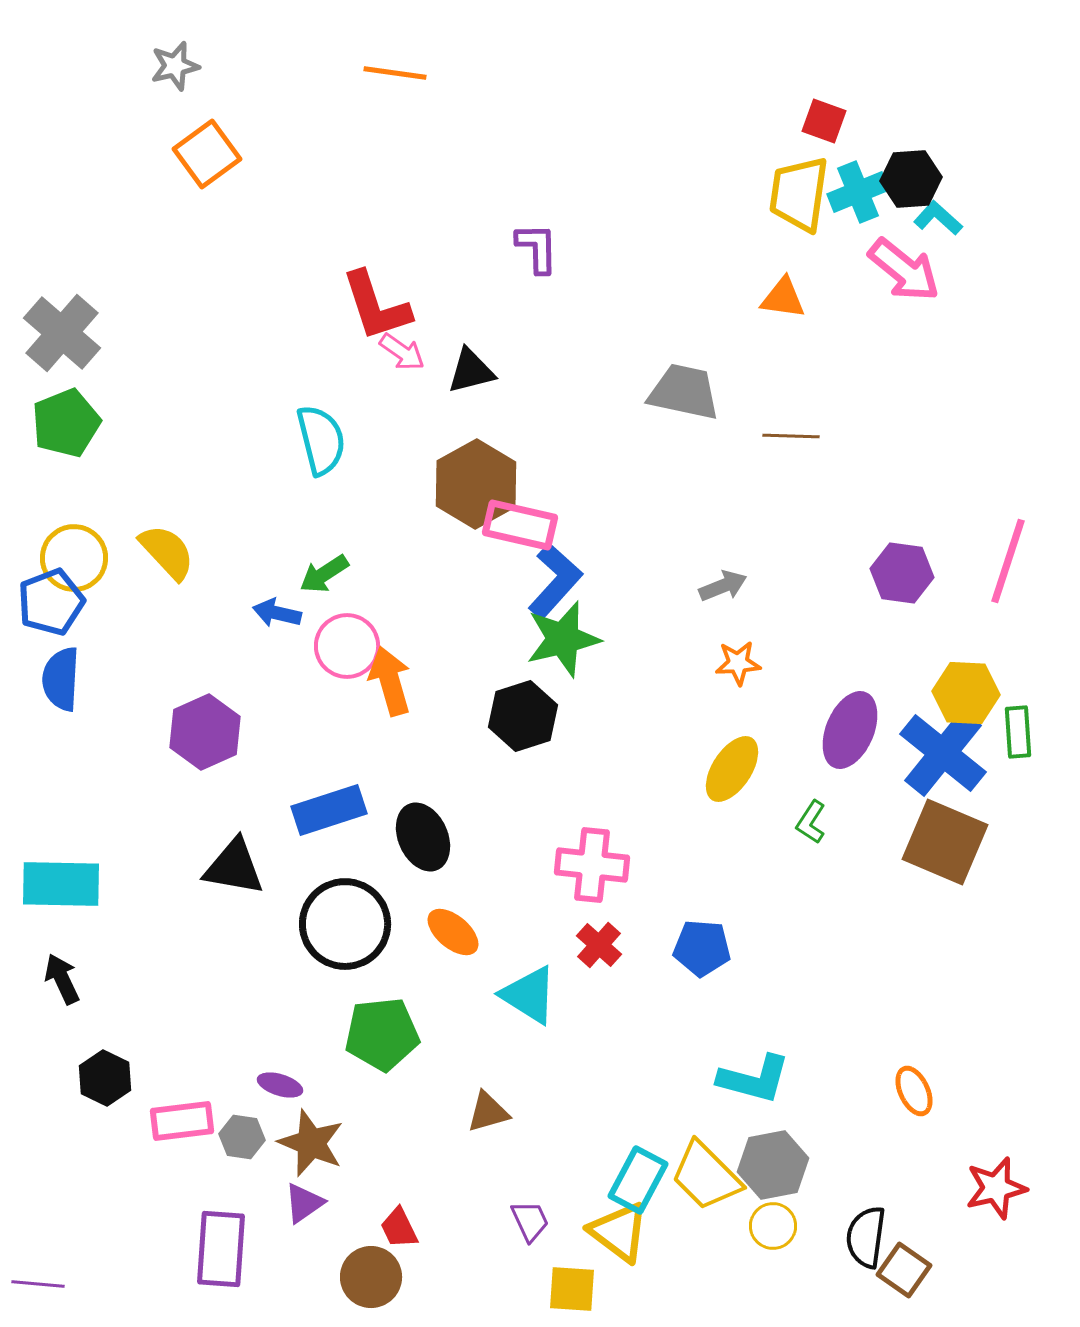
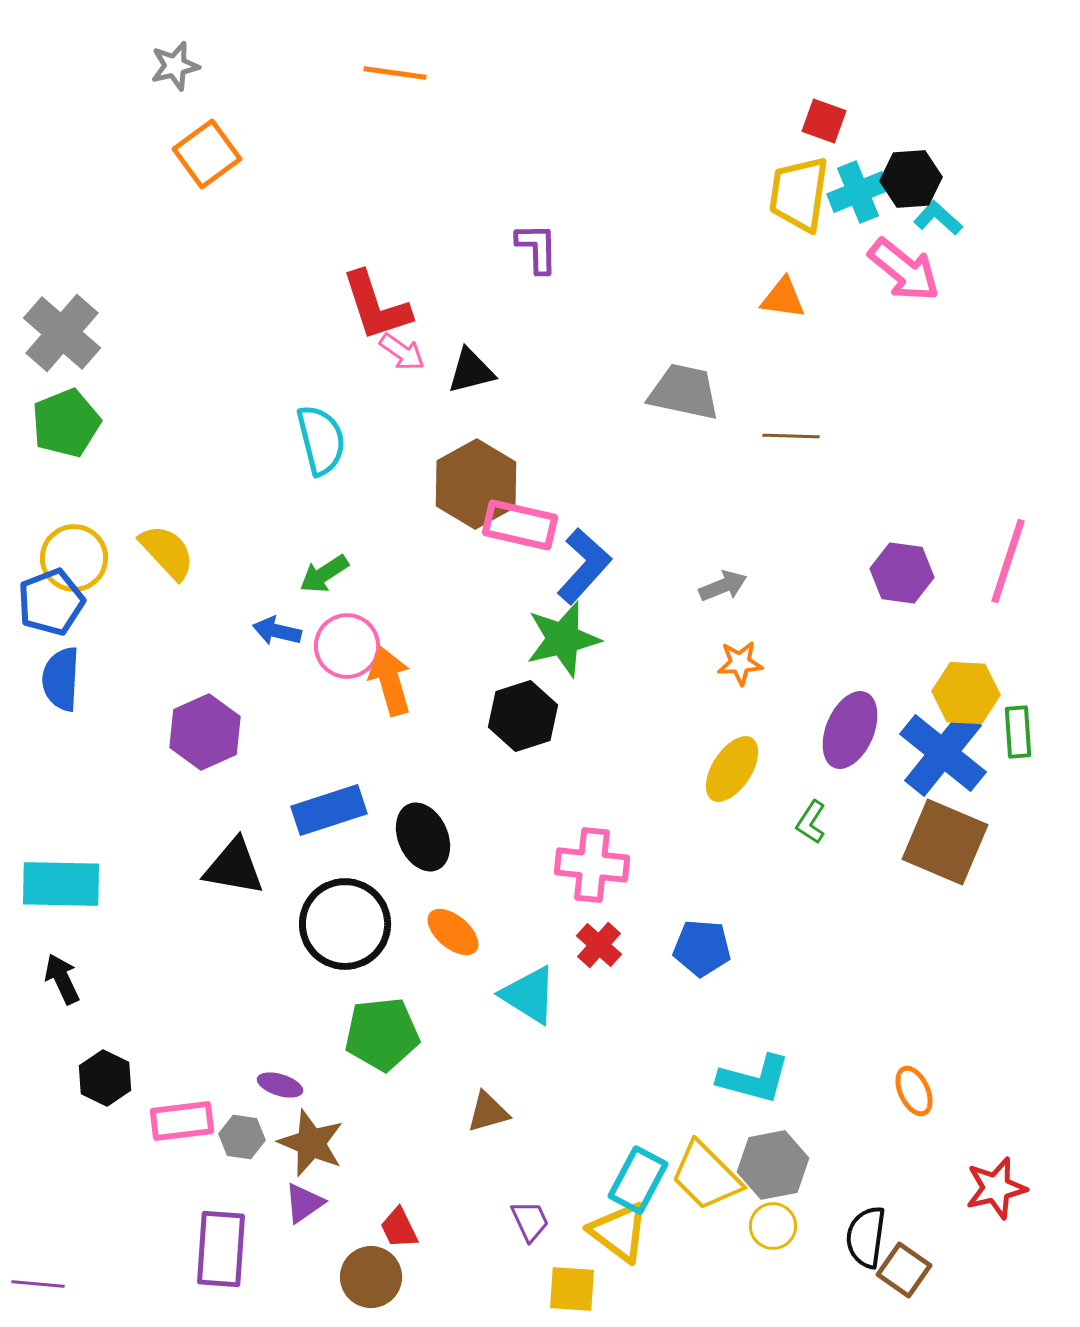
blue L-shape at (555, 581): moved 29 px right, 15 px up
blue arrow at (277, 613): moved 18 px down
orange star at (738, 663): moved 2 px right
